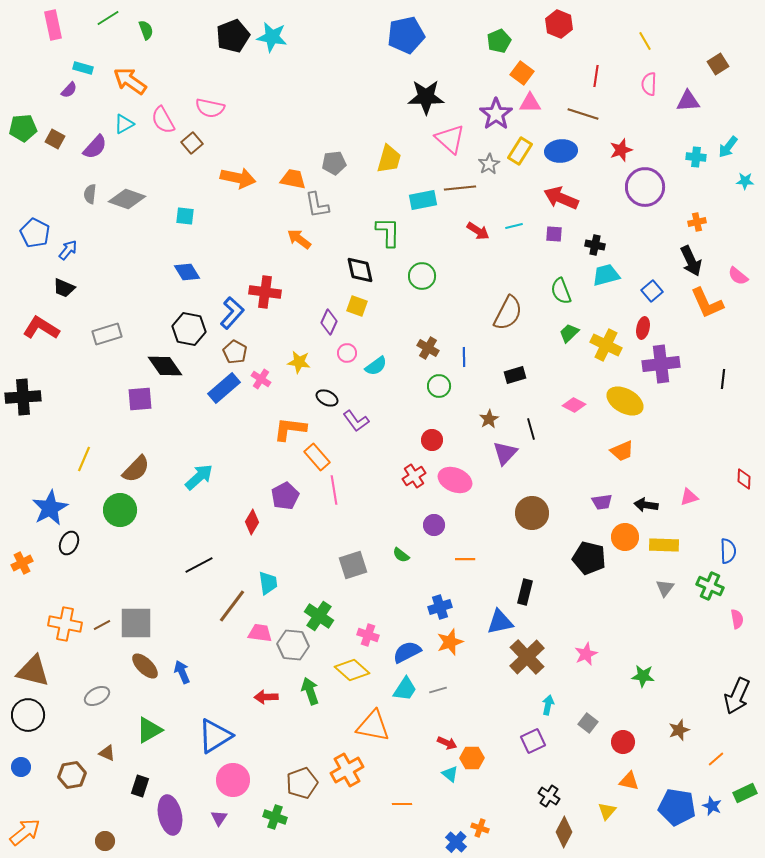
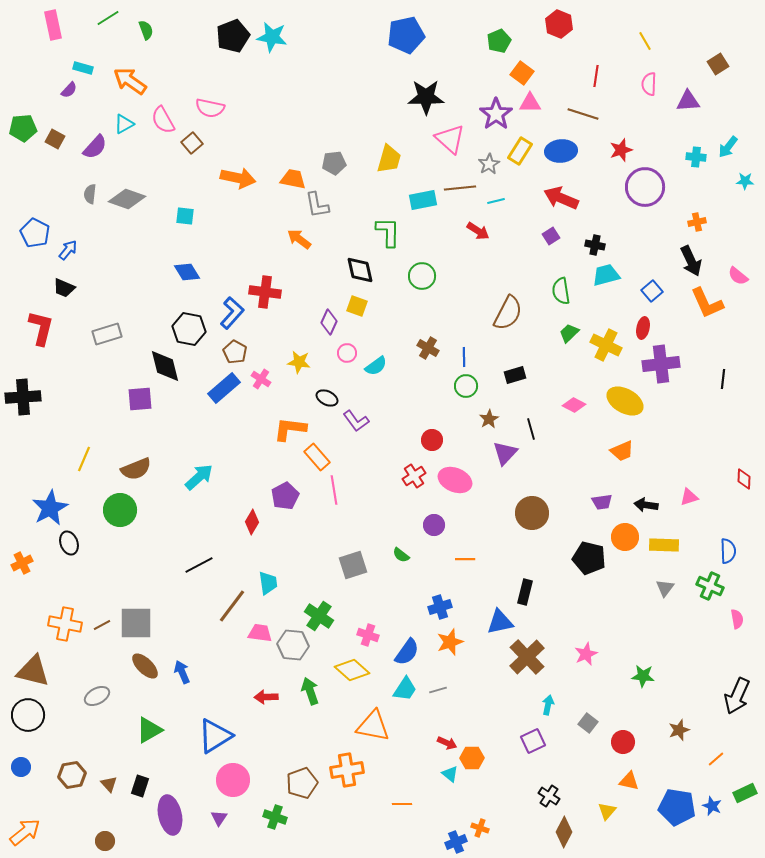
cyan line at (514, 226): moved 18 px left, 25 px up
purple square at (554, 234): moved 3 px left, 2 px down; rotated 36 degrees counterclockwise
green semicircle at (561, 291): rotated 12 degrees clockwise
red L-shape at (41, 328): rotated 72 degrees clockwise
black diamond at (165, 366): rotated 21 degrees clockwise
green circle at (439, 386): moved 27 px right
brown semicircle at (136, 469): rotated 24 degrees clockwise
black ellipse at (69, 543): rotated 45 degrees counterclockwise
blue semicircle at (407, 652): rotated 152 degrees clockwise
brown triangle at (107, 753): moved 2 px right, 31 px down; rotated 24 degrees clockwise
orange cross at (347, 770): rotated 20 degrees clockwise
blue cross at (456, 842): rotated 25 degrees clockwise
